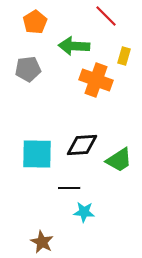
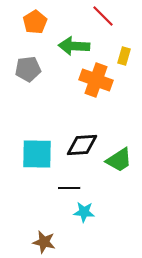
red line: moved 3 px left
brown star: moved 2 px right; rotated 15 degrees counterclockwise
